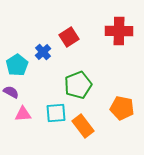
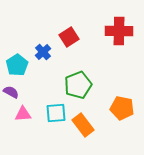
orange rectangle: moved 1 px up
